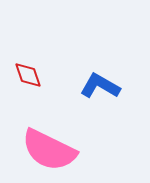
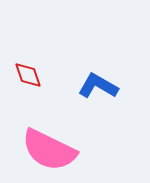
blue L-shape: moved 2 px left
